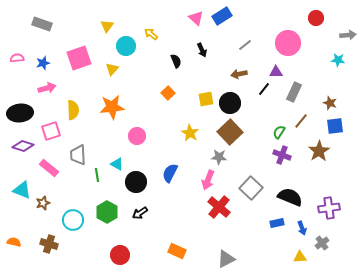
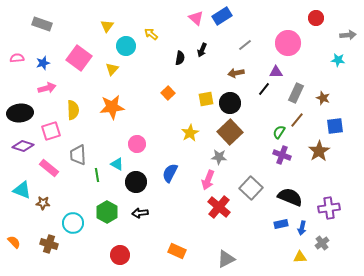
black arrow at (202, 50): rotated 48 degrees clockwise
pink square at (79, 58): rotated 35 degrees counterclockwise
black semicircle at (176, 61): moved 4 px right, 3 px up; rotated 32 degrees clockwise
brown arrow at (239, 74): moved 3 px left, 1 px up
gray rectangle at (294, 92): moved 2 px right, 1 px down
brown star at (330, 103): moved 7 px left, 5 px up
brown line at (301, 121): moved 4 px left, 1 px up
yellow star at (190, 133): rotated 12 degrees clockwise
pink circle at (137, 136): moved 8 px down
brown star at (43, 203): rotated 24 degrees clockwise
black arrow at (140, 213): rotated 28 degrees clockwise
cyan circle at (73, 220): moved 3 px down
blue rectangle at (277, 223): moved 4 px right, 1 px down
blue arrow at (302, 228): rotated 32 degrees clockwise
orange semicircle at (14, 242): rotated 32 degrees clockwise
